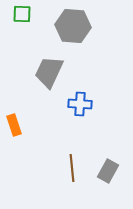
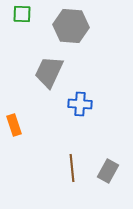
gray hexagon: moved 2 px left
